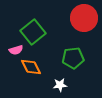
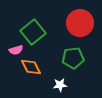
red circle: moved 4 px left, 5 px down
